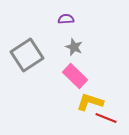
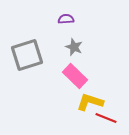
gray square: rotated 16 degrees clockwise
